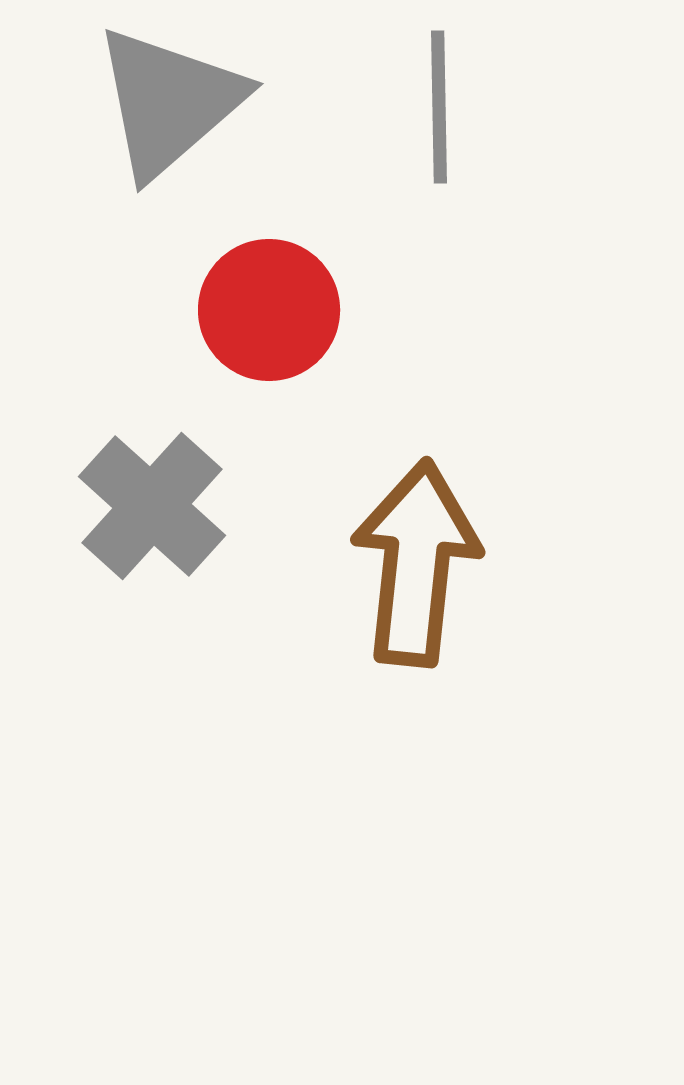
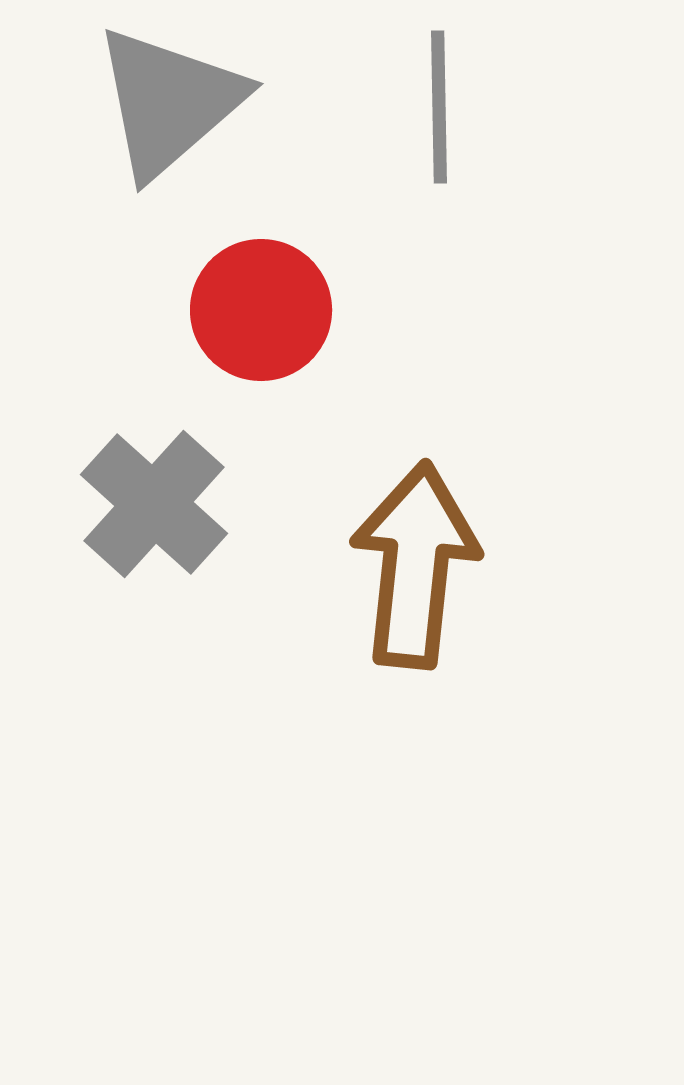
red circle: moved 8 px left
gray cross: moved 2 px right, 2 px up
brown arrow: moved 1 px left, 2 px down
